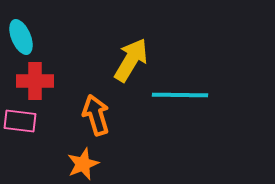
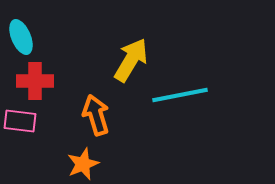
cyan line: rotated 12 degrees counterclockwise
